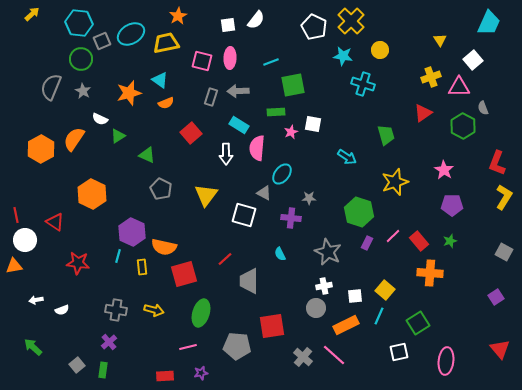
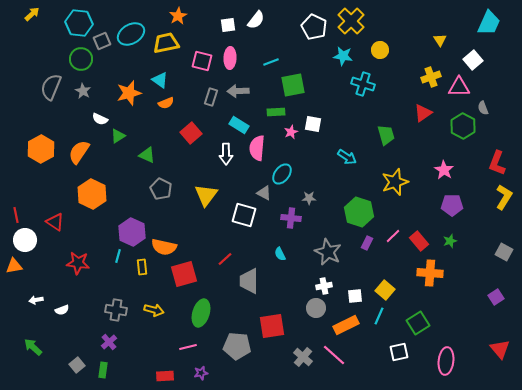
orange semicircle at (74, 139): moved 5 px right, 13 px down
